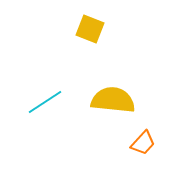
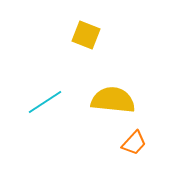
yellow square: moved 4 px left, 6 px down
orange trapezoid: moved 9 px left
